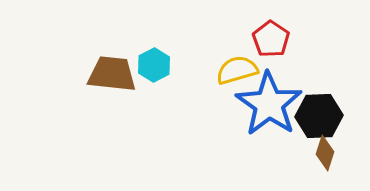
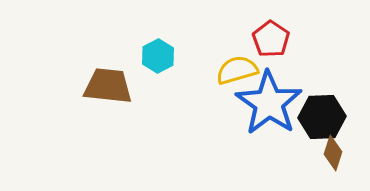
cyan hexagon: moved 4 px right, 9 px up
brown trapezoid: moved 4 px left, 12 px down
blue star: moved 1 px up
black hexagon: moved 3 px right, 1 px down
brown diamond: moved 8 px right
